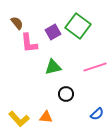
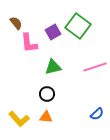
brown semicircle: moved 1 px left
black circle: moved 19 px left
